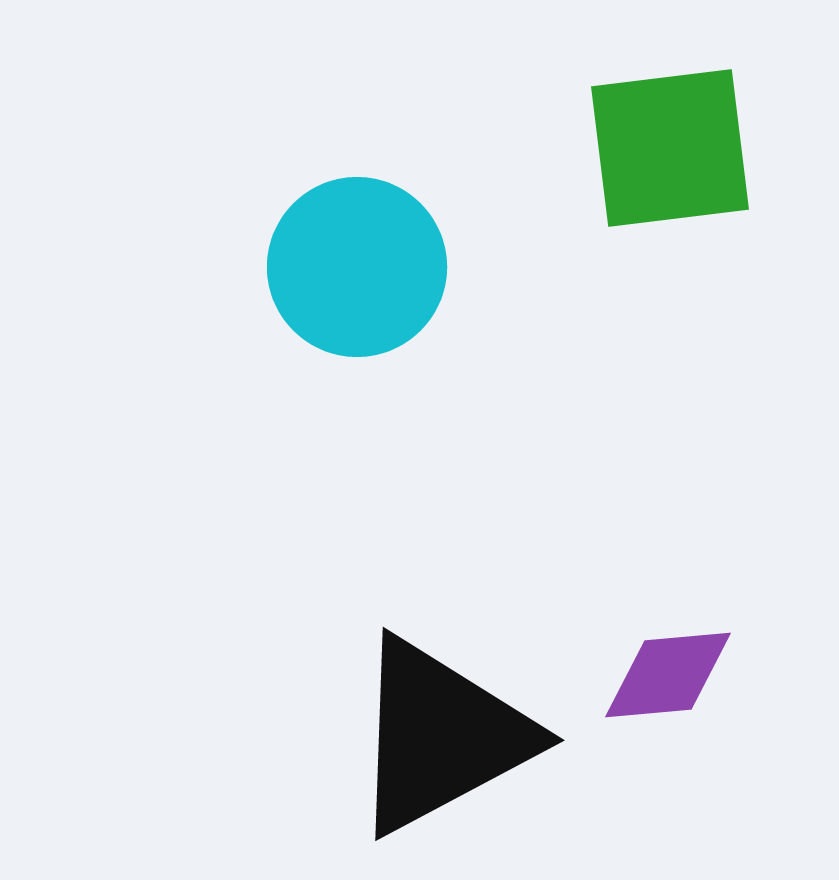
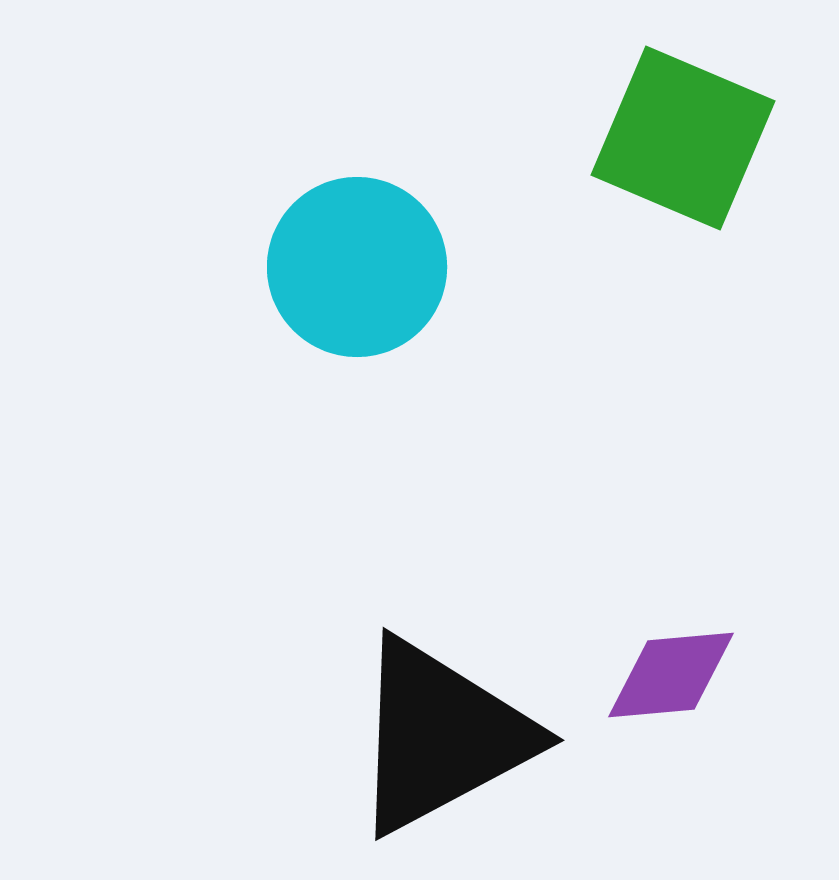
green square: moved 13 px right, 10 px up; rotated 30 degrees clockwise
purple diamond: moved 3 px right
